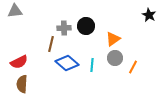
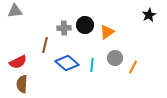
black star: rotated 16 degrees clockwise
black circle: moved 1 px left, 1 px up
orange triangle: moved 6 px left, 7 px up
brown line: moved 6 px left, 1 px down
red semicircle: moved 1 px left
